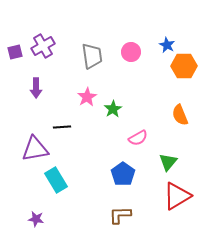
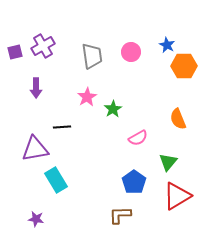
orange semicircle: moved 2 px left, 4 px down
blue pentagon: moved 11 px right, 8 px down
